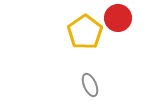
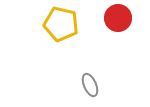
yellow pentagon: moved 24 px left, 8 px up; rotated 24 degrees counterclockwise
